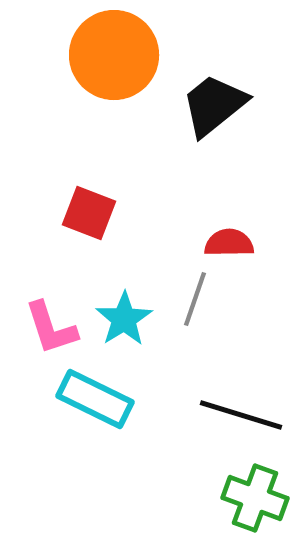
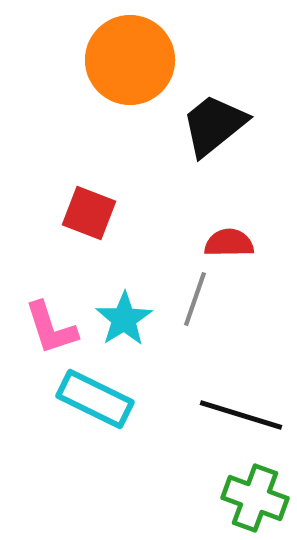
orange circle: moved 16 px right, 5 px down
black trapezoid: moved 20 px down
